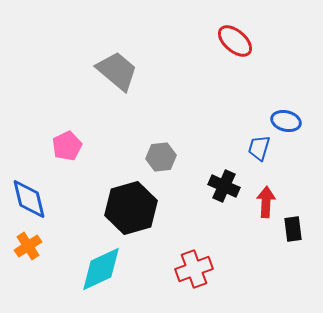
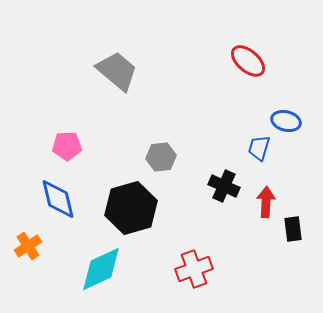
red ellipse: moved 13 px right, 20 px down
pink pentagon: rotated 24 degrees clockwise
blue diamond: moved 29 px right
